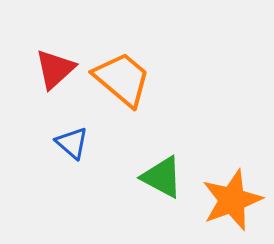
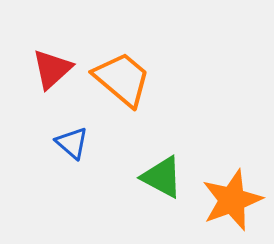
red triangle: moved 3 px left
